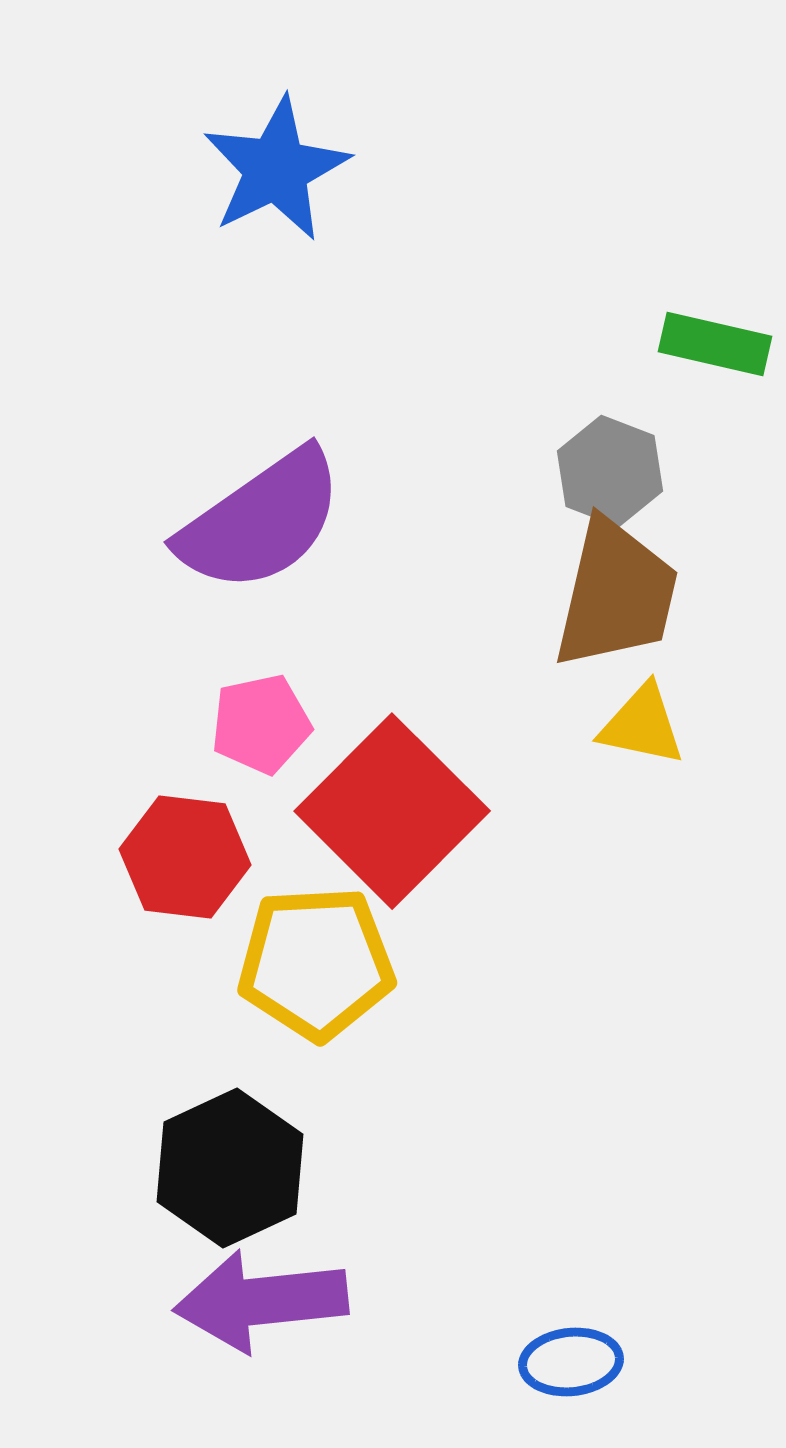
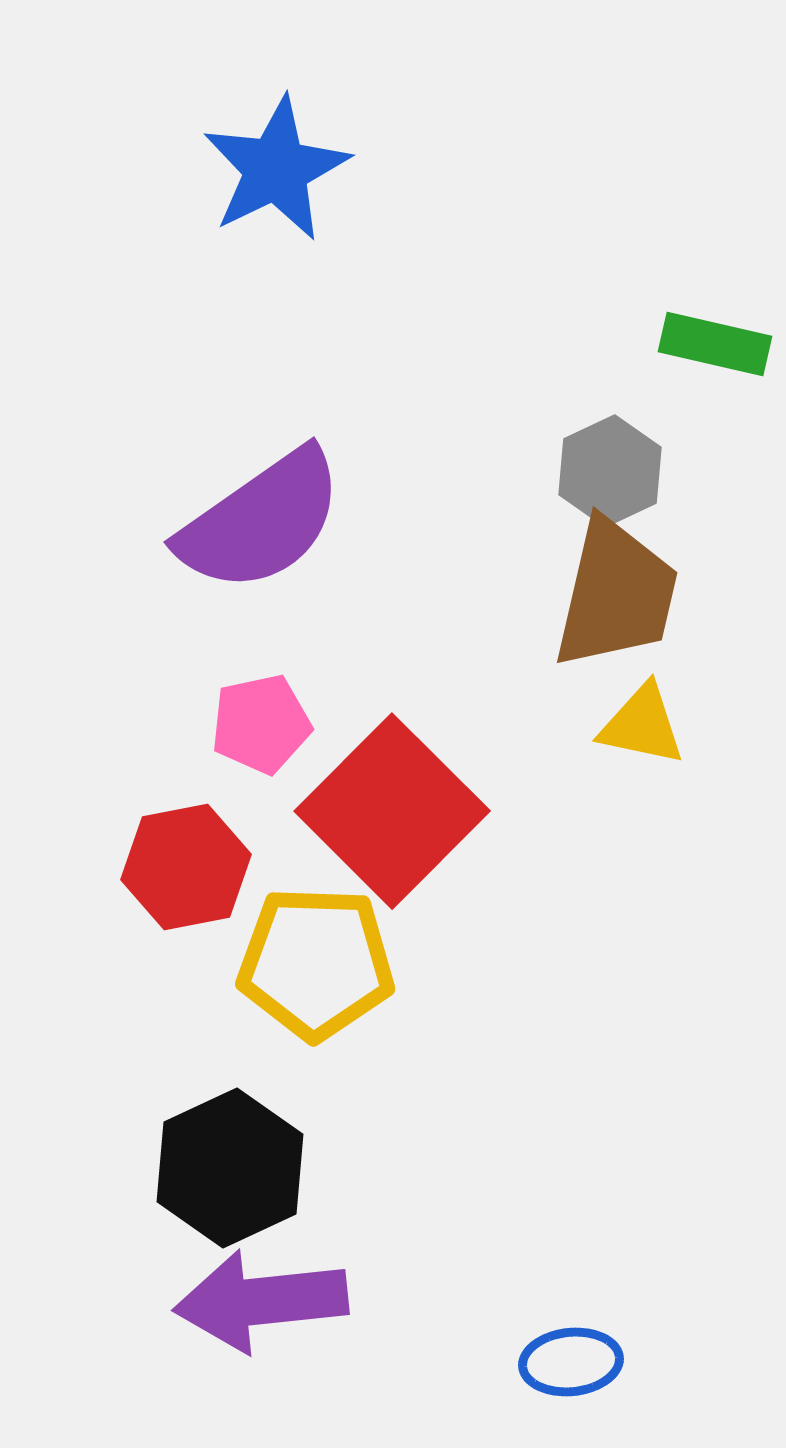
gray hexagon: rotated 14 degrees clockwise
red hexagon: moved 1 px right, 10 px down; rotated 18 degrees counterclockwise
yellow pentagon: rotated 5 degrees clockwise
